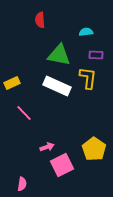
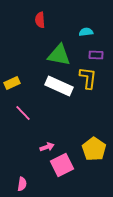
white rectangle: moved 2 px right
pink line: moved 1 px left
